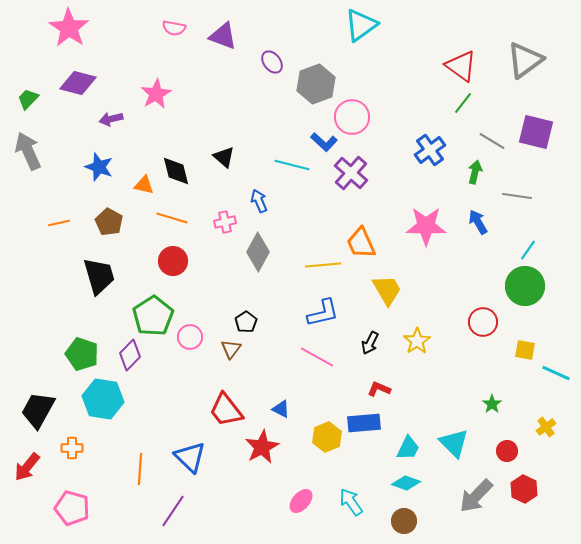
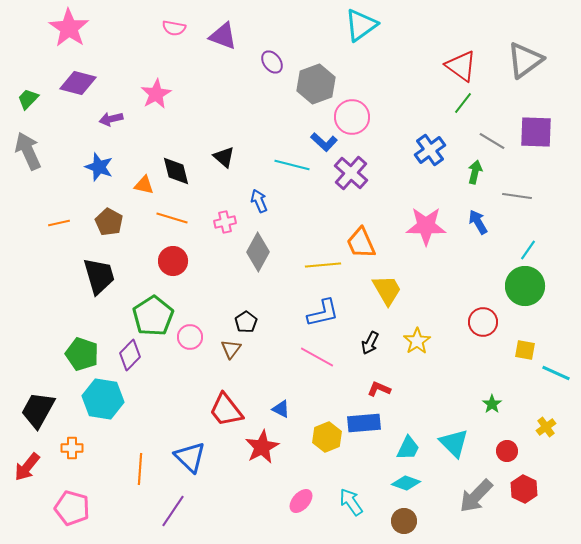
purple square at (536, 132): rotated 12 degrees counterclockwise
